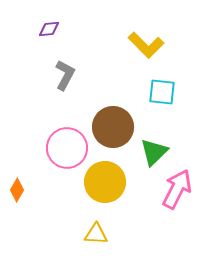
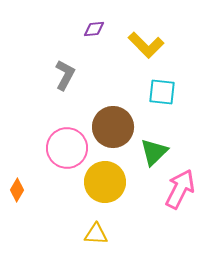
purple diamond: moved 45 px right
pink arrow: moved 3 px right
